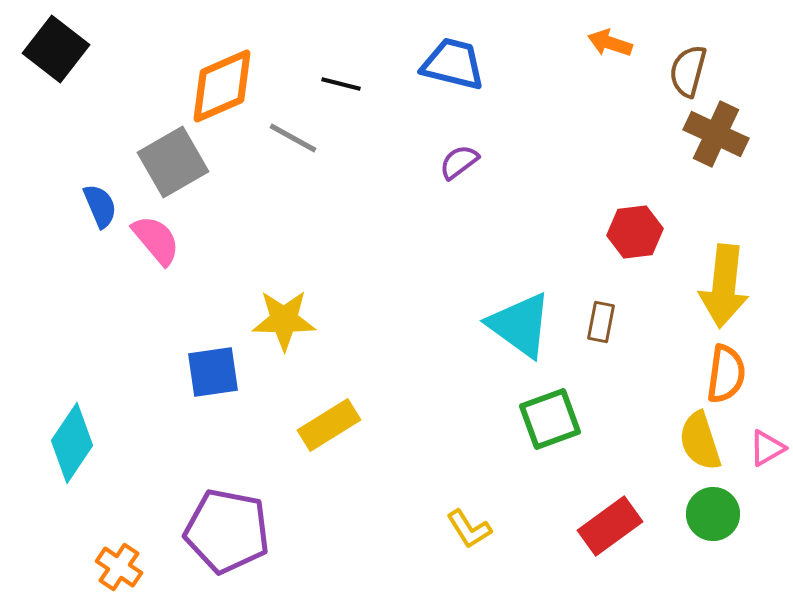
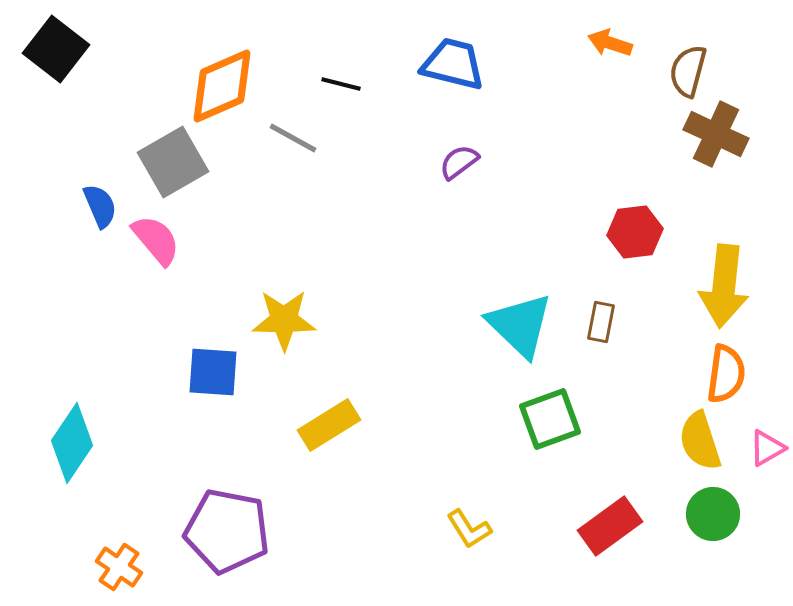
cyan triangle: rotated 8 degrees clockwise
blue square: rotated 12 degrees clockwise
